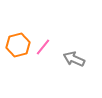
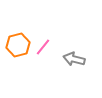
gray arrow: rotated 10 degrees counterclockwise
